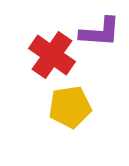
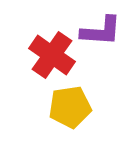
purple L-shape: moved 1 px right, 1 px up
